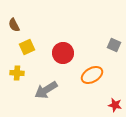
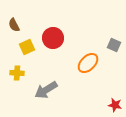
red circle: moved 10 px left, 15 px up
orange ellipse: moved 4 px left, 12 px up; rotated 15 degrees counterclockwise
